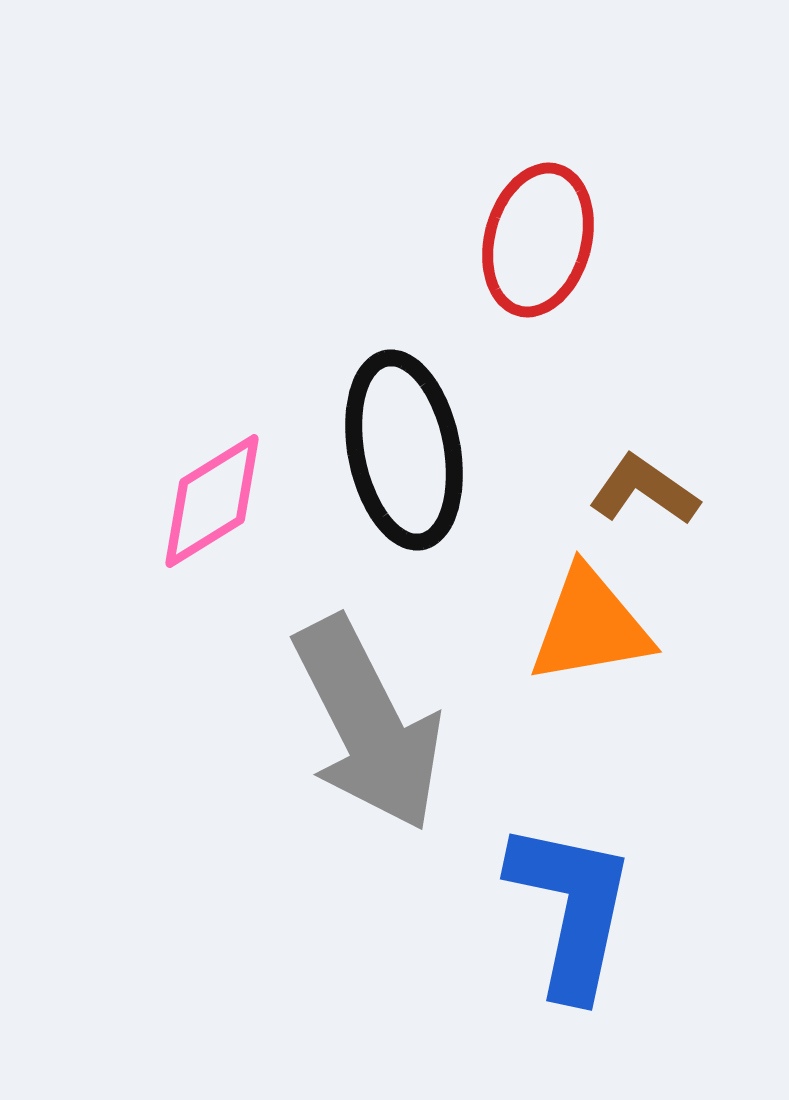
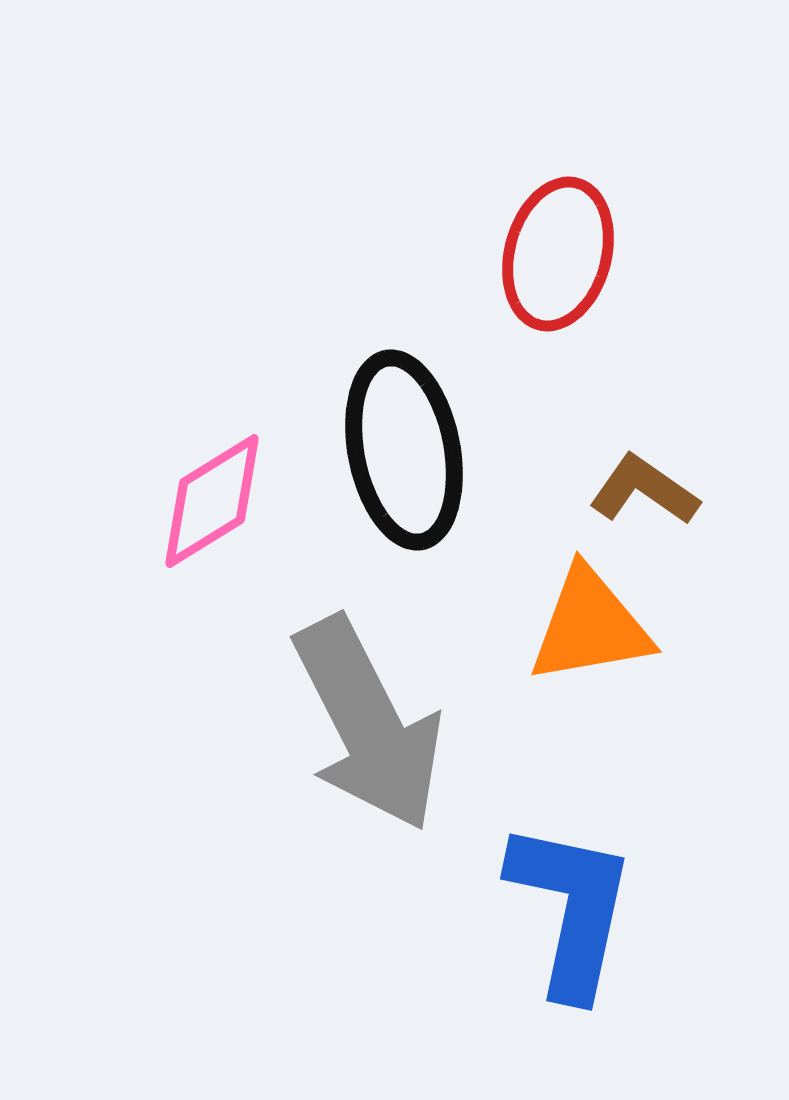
red ellipse: moved 20 px right, 14 px down
